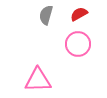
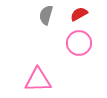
pink circle: moved 1 px right, 1 px up
